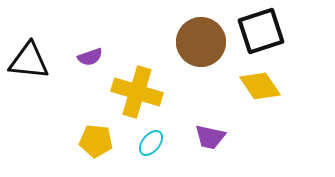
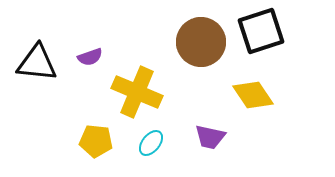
black triangle: moved 8 px right, 2 px down
yellow diamond: moved 7 px left, 9 px down
yellow cross: rotated 6 degrees clockwise
